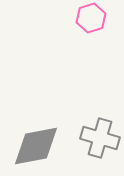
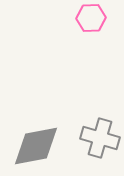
pink hexagon: rotated 16 degrees clockwise
